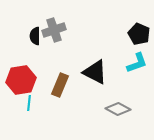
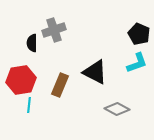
black semicircle: moved 3 px left, 7 px down
cyan line: moved 2 px down
gray diamond: moved 1 px left
